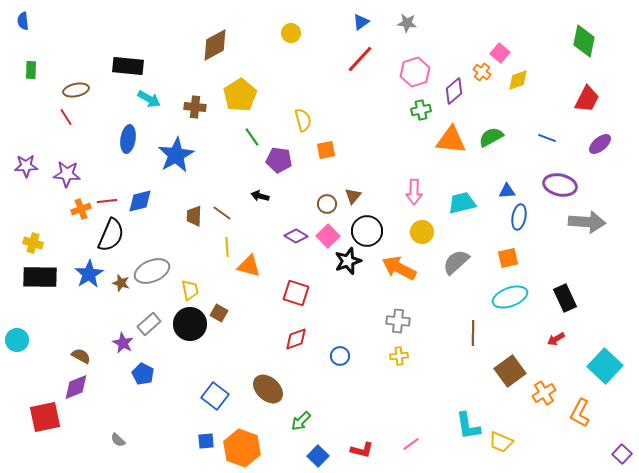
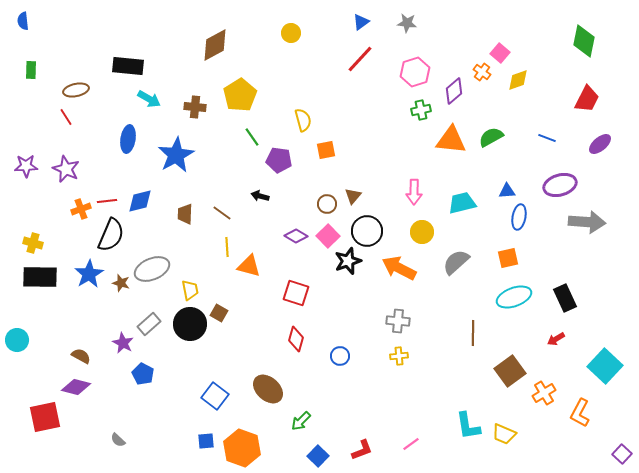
purple star at (67, 174): moved 1 px left, 5 px up; rotated 20 degrees clockwise
purple ellipse at (560, 185): rotated 28 degrees counterclockwise
brown trapezoid at (194, 216): moved 9 px left, 2 px up
gray ellipse at (152, 271): moved 2 px up
cyan ellipse at (510, 297): moved 4 px right
red diamond at (296, 339): rotated 55 degrees counterclockwise
purple diamond at (76, 387): rotated 36 degrees clockwise
yellow trapezoid at (501, 442): moved 3 px right, 8 px up
red L-shape at (362, 450): rotated 35 degrees counterclockwise
